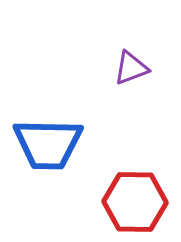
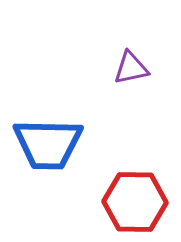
purple triangle: rotated 9 degrees clockwise
